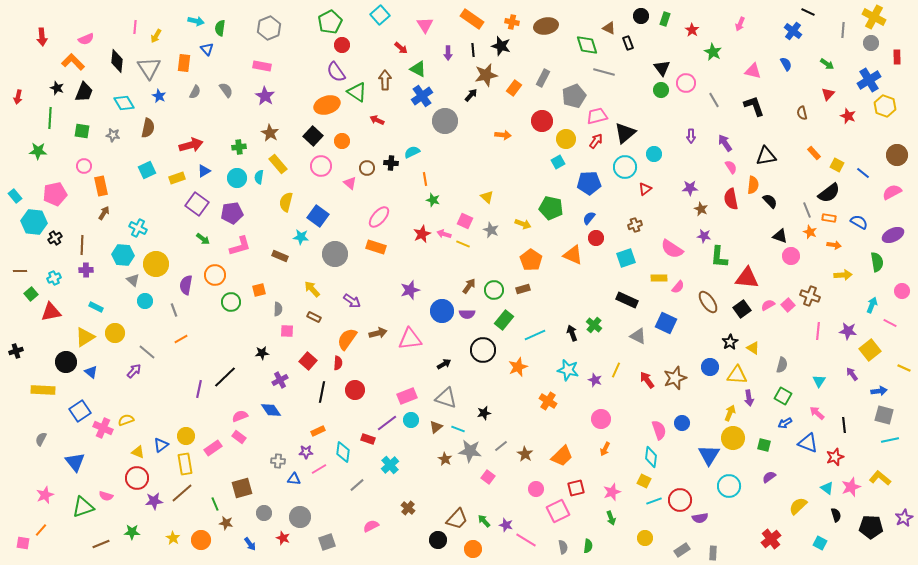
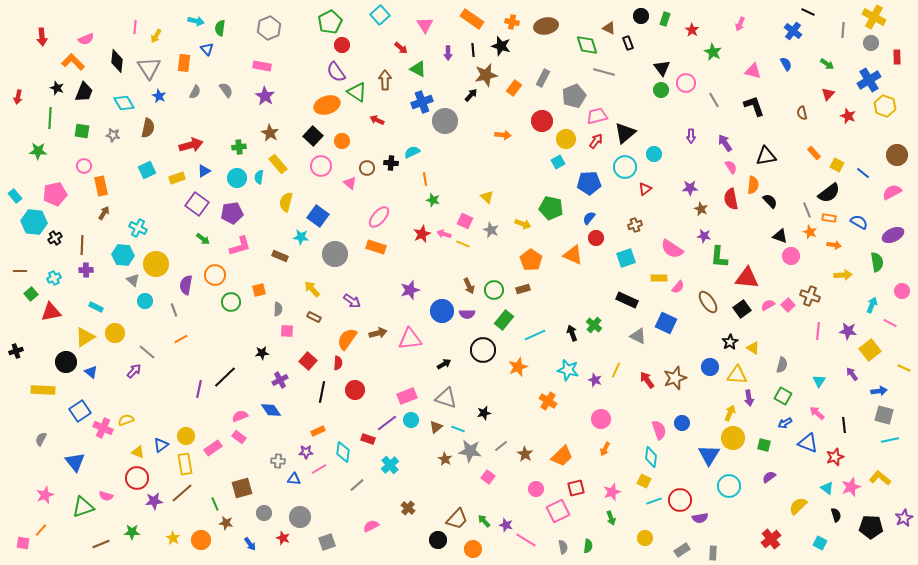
blue cross at (422, 96): moved 6 px down; rotated 15 degrees clockwise
brown arrow at (469, 286): rotated 119 degrees clockwise
